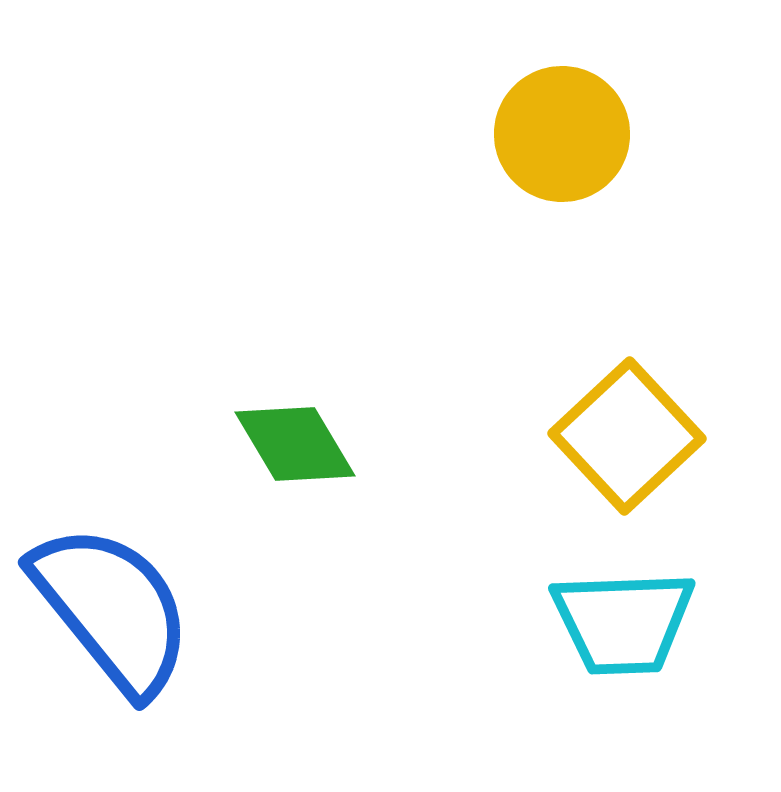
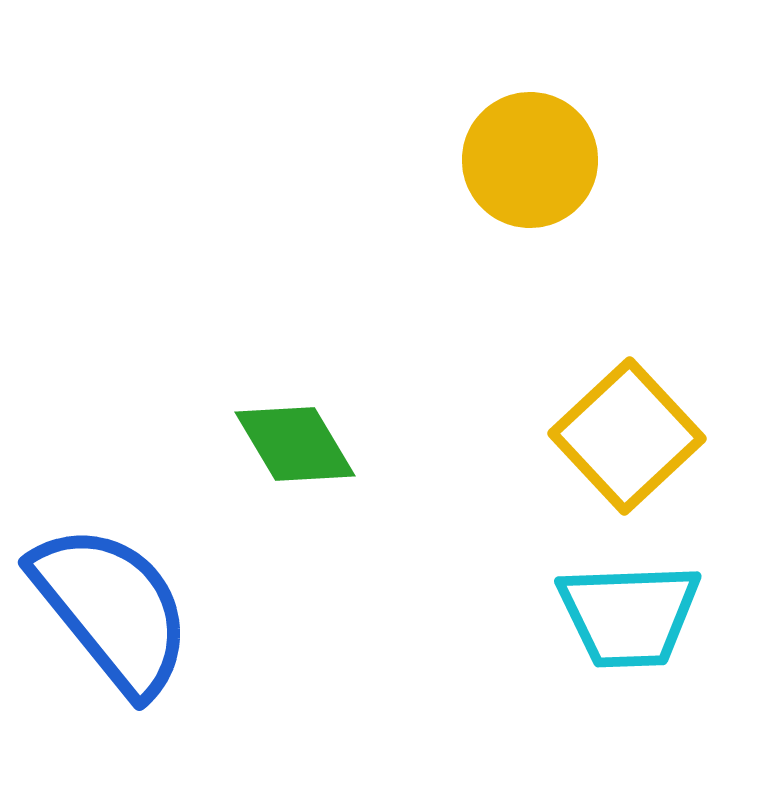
yellow circle: moved 32 px left, 26 px down
cyan trapezoid: moved 6 px right, 7 px up
